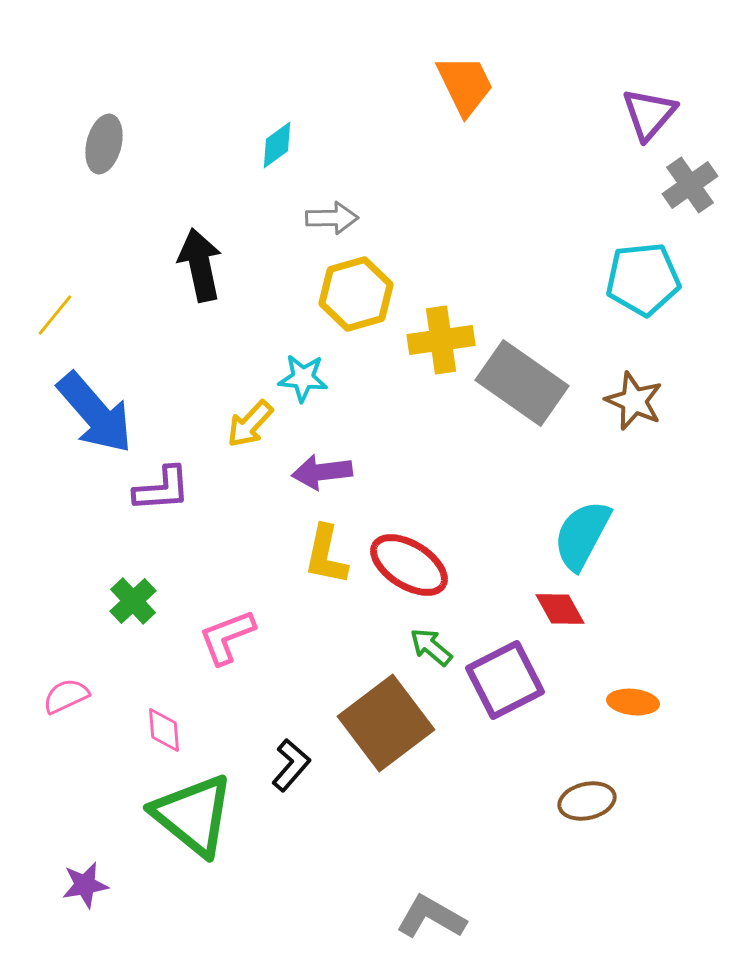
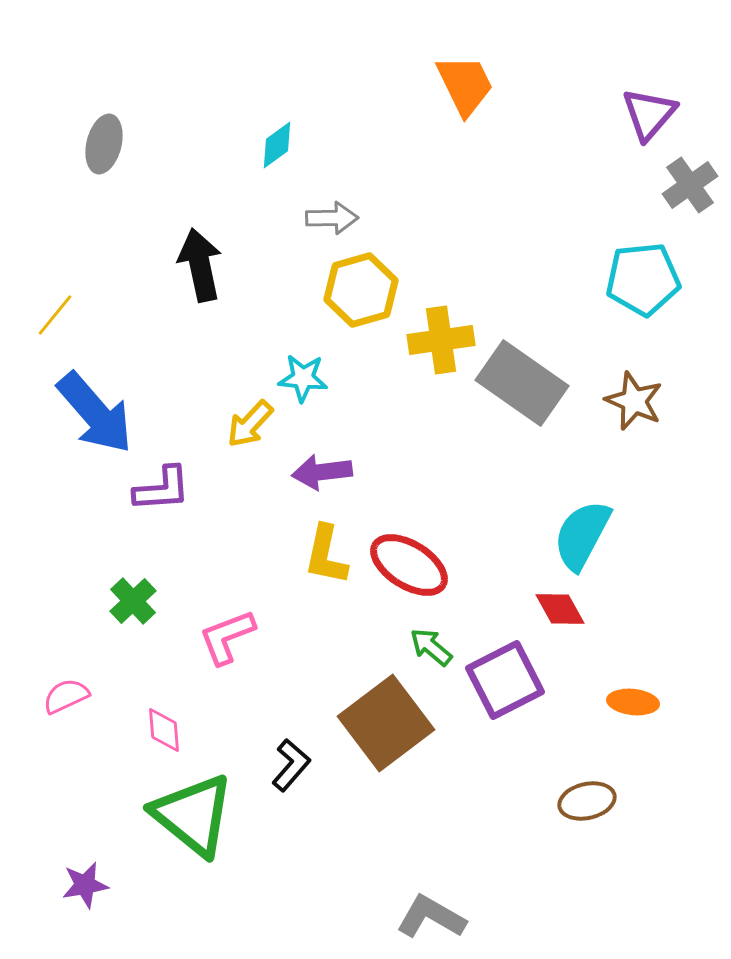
yellow hexagon: moved 5 px right, 4 px up
